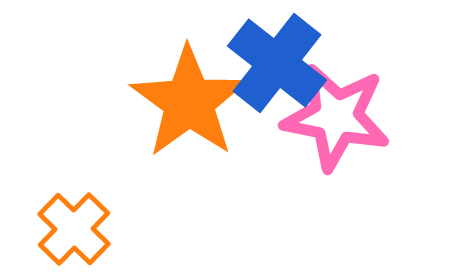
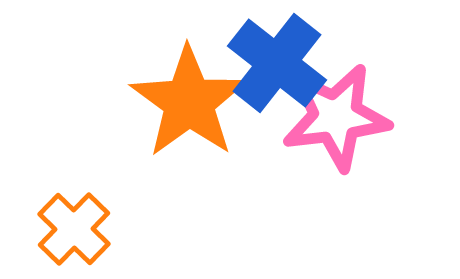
pink star: rotated 18 degrees counterclockwise
